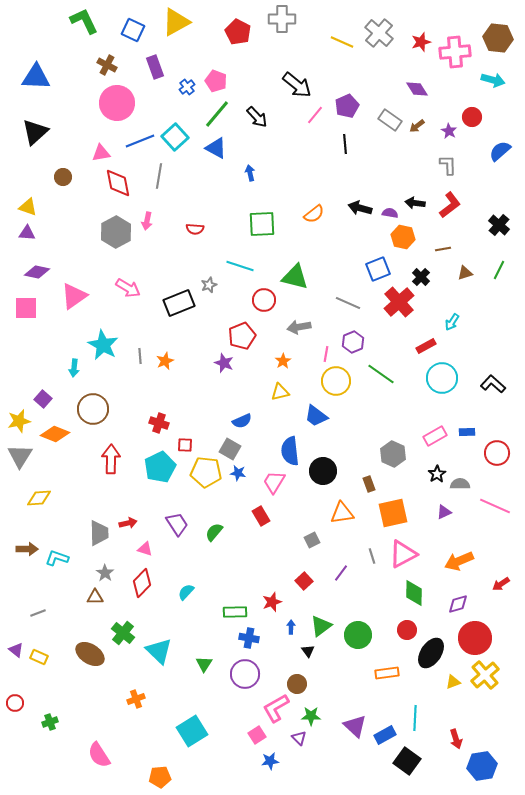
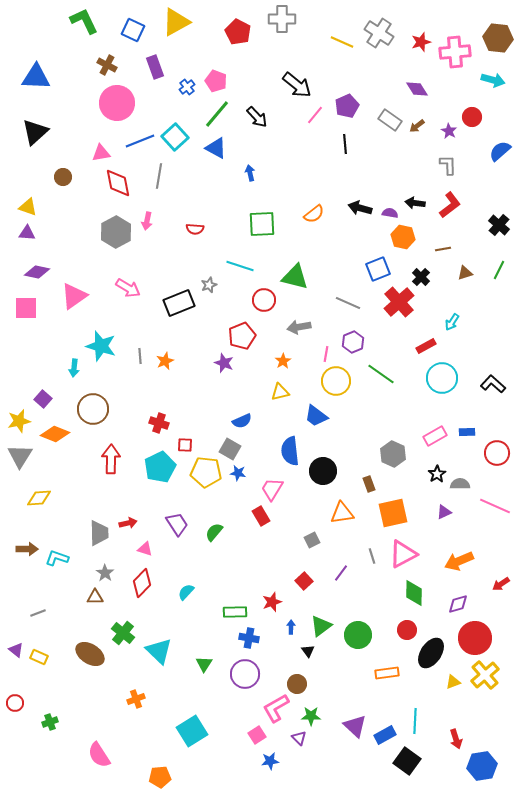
gray cross at (379, 33): rotated 8 degrees counterclockwise
cyan star at (103, 345): moved 2 px left, 1 px down; rotated 12 degrees counterclockwise
pink trapezoid at (274, 482): moved 2 px left, 7 px down
cyan line at (415, 718): moved 3 px down
